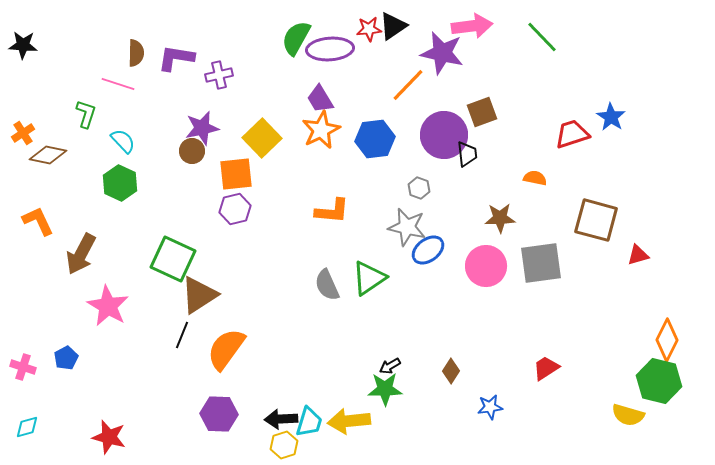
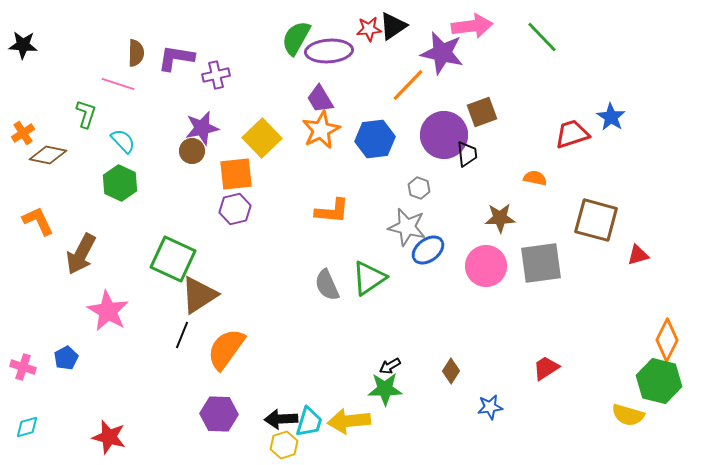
purple ellipse at (330, 49): moved 1 px left, 2 px down
purple cross at (219, 75): moved 3 px left
pink star at (108, 306): moved 5 px down
